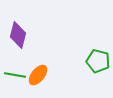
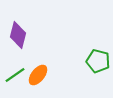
green line: rotated 45 degrees counterclockwise
